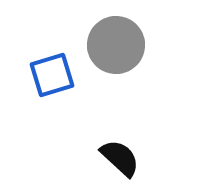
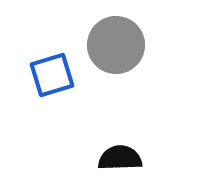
black semicircle: rotated 45 degrees counterclockwise
